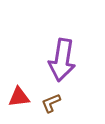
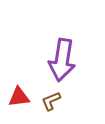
brown L-shape: moved 2 px up
